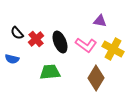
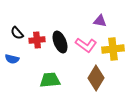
red cross: moved 1 px right, 1 px down; rotated 35 degrees clockwise
yellow cross: rotated 35 degrees counterclockwise
green trapezoid: moved 8 px down
